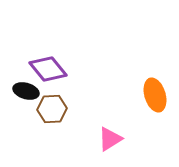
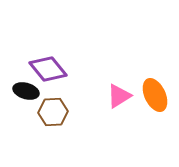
orange ellipse: rotated 8 degrees counterclockwise
brown hexagon: moved 1 px right, 3 px down
pink triangle: moved 9 px right, 43 px up
